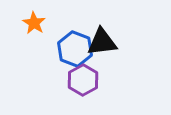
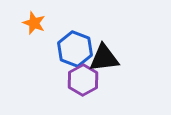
orange star: rotated 10 degrees counterclockwise
black triangle: moved 2 px right, 16 px down
